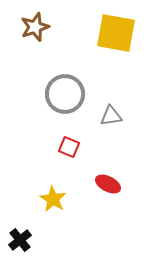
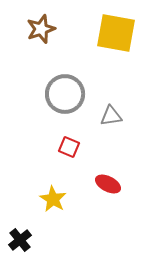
brown star: moved 6 px right, 2 px down
